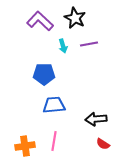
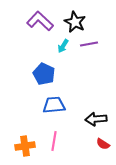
black star: moved 4 px down
cyan arrow: rotated 48 degrees clockwise
blue pentagon: rotated 25 degrees clockwise
